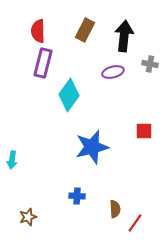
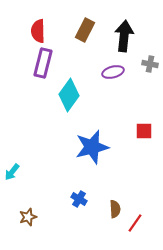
cyan arrow: moved 12 px down; rotated 30 degrees clockwise
blue cross: moved 2 px right, 3 px down; rotated 28 degrees clockwise
